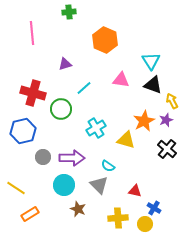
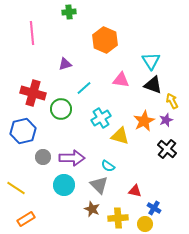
cyan cross: moved 5 px right, 10 px up
yellow triangle: moved 6 px left, 4 px up
brown star: moved 14 px right
orange rectangle: moved 4 px left, 5 px down
